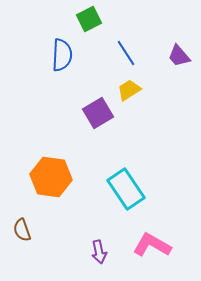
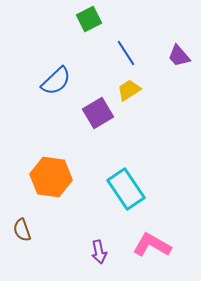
blue semicircle: moved 6 px left, 26 px down; rotated 44 degrees clockwise
